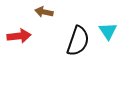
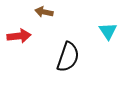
black semicircle: moved 10 px left, 16 px down
